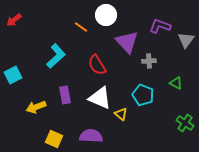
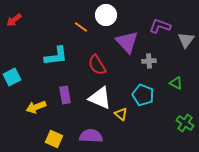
cyan L-shape: rotated 35 degrees clockwise
cyan square: moved 1 px left, 2 px down
